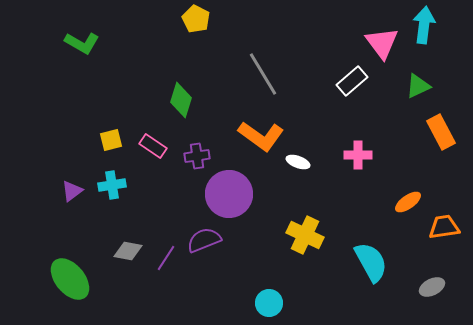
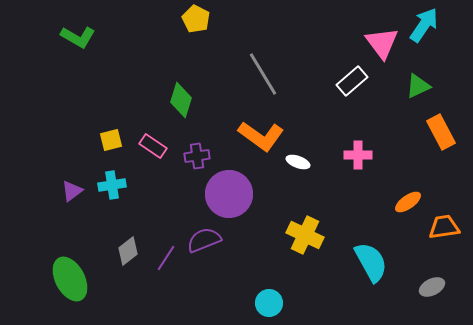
cyan arrow: rotated 27 degrees clockwise
green L-shape: moved 4 px left, 6 px up
gray diamond: rotated 48 degrees counterclockwise
green ellipse: rotated 12 degrees clockwise
